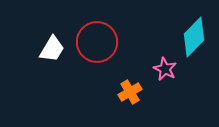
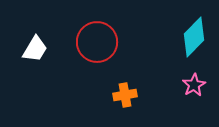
white trapezoid: moved 17 px left
pink star: moved 29 px right, 16 px down; rotated 15 degrees clockwise
orange cross: moved 5 px left, 3 px down; rotated 20 degrees clockwise
